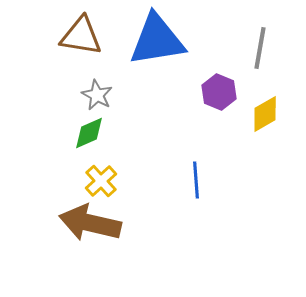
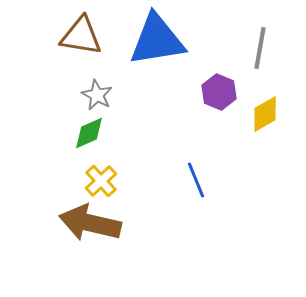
blue line: rotated 18 degrees counterclockwise
